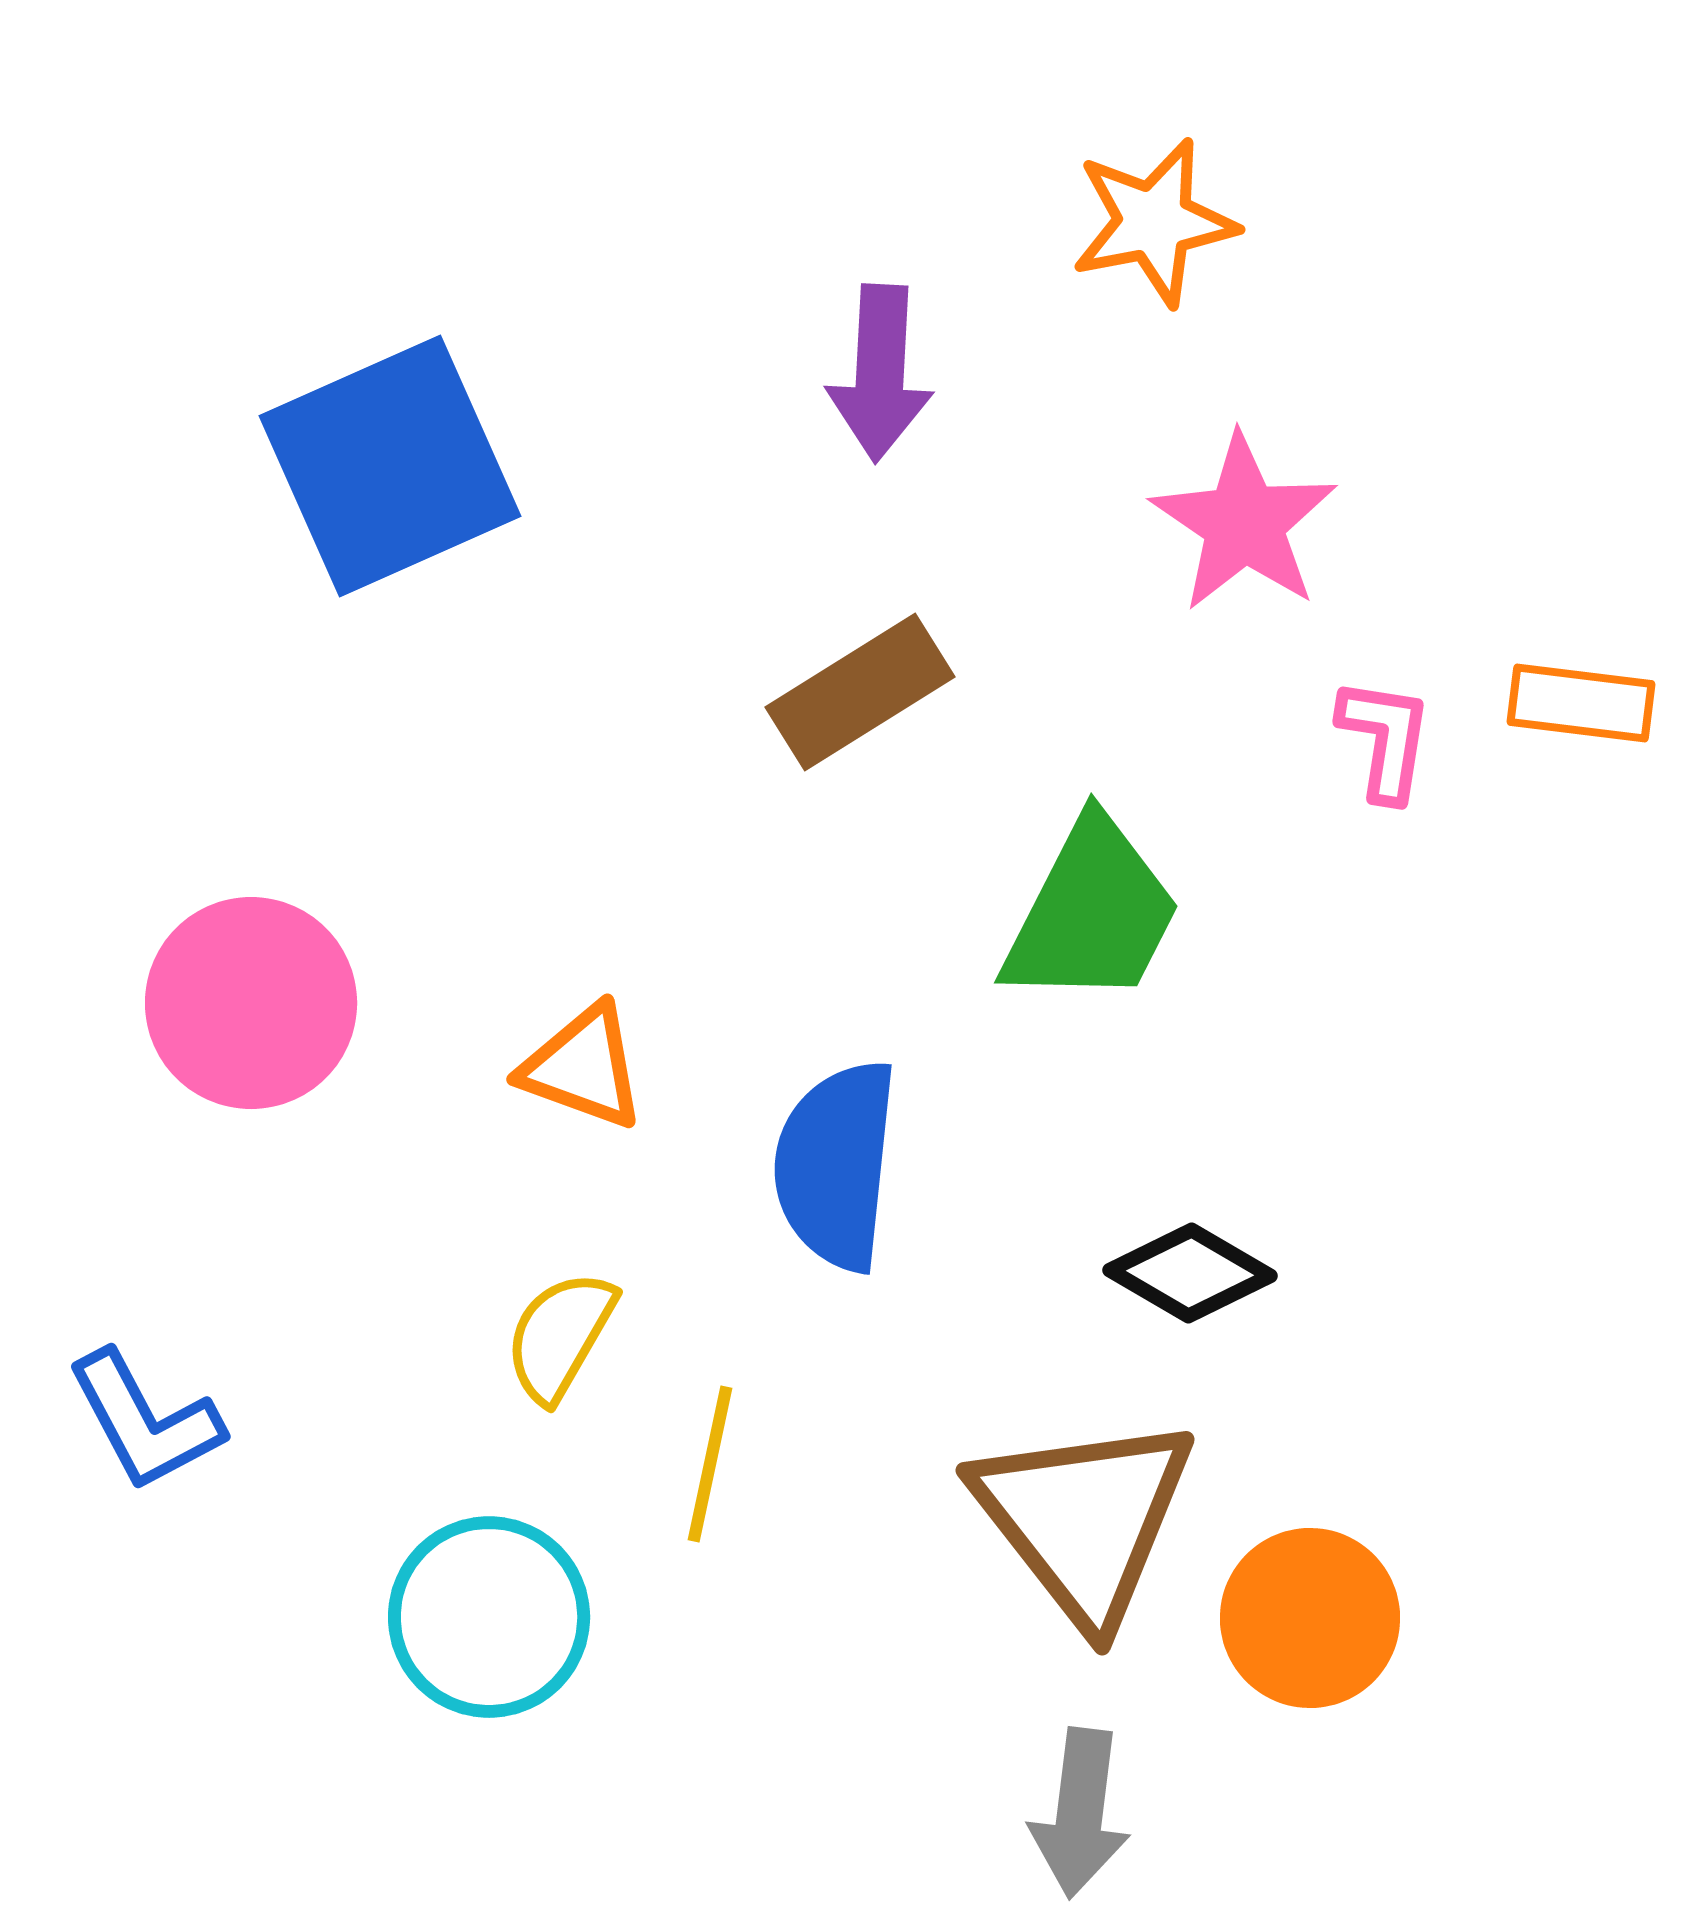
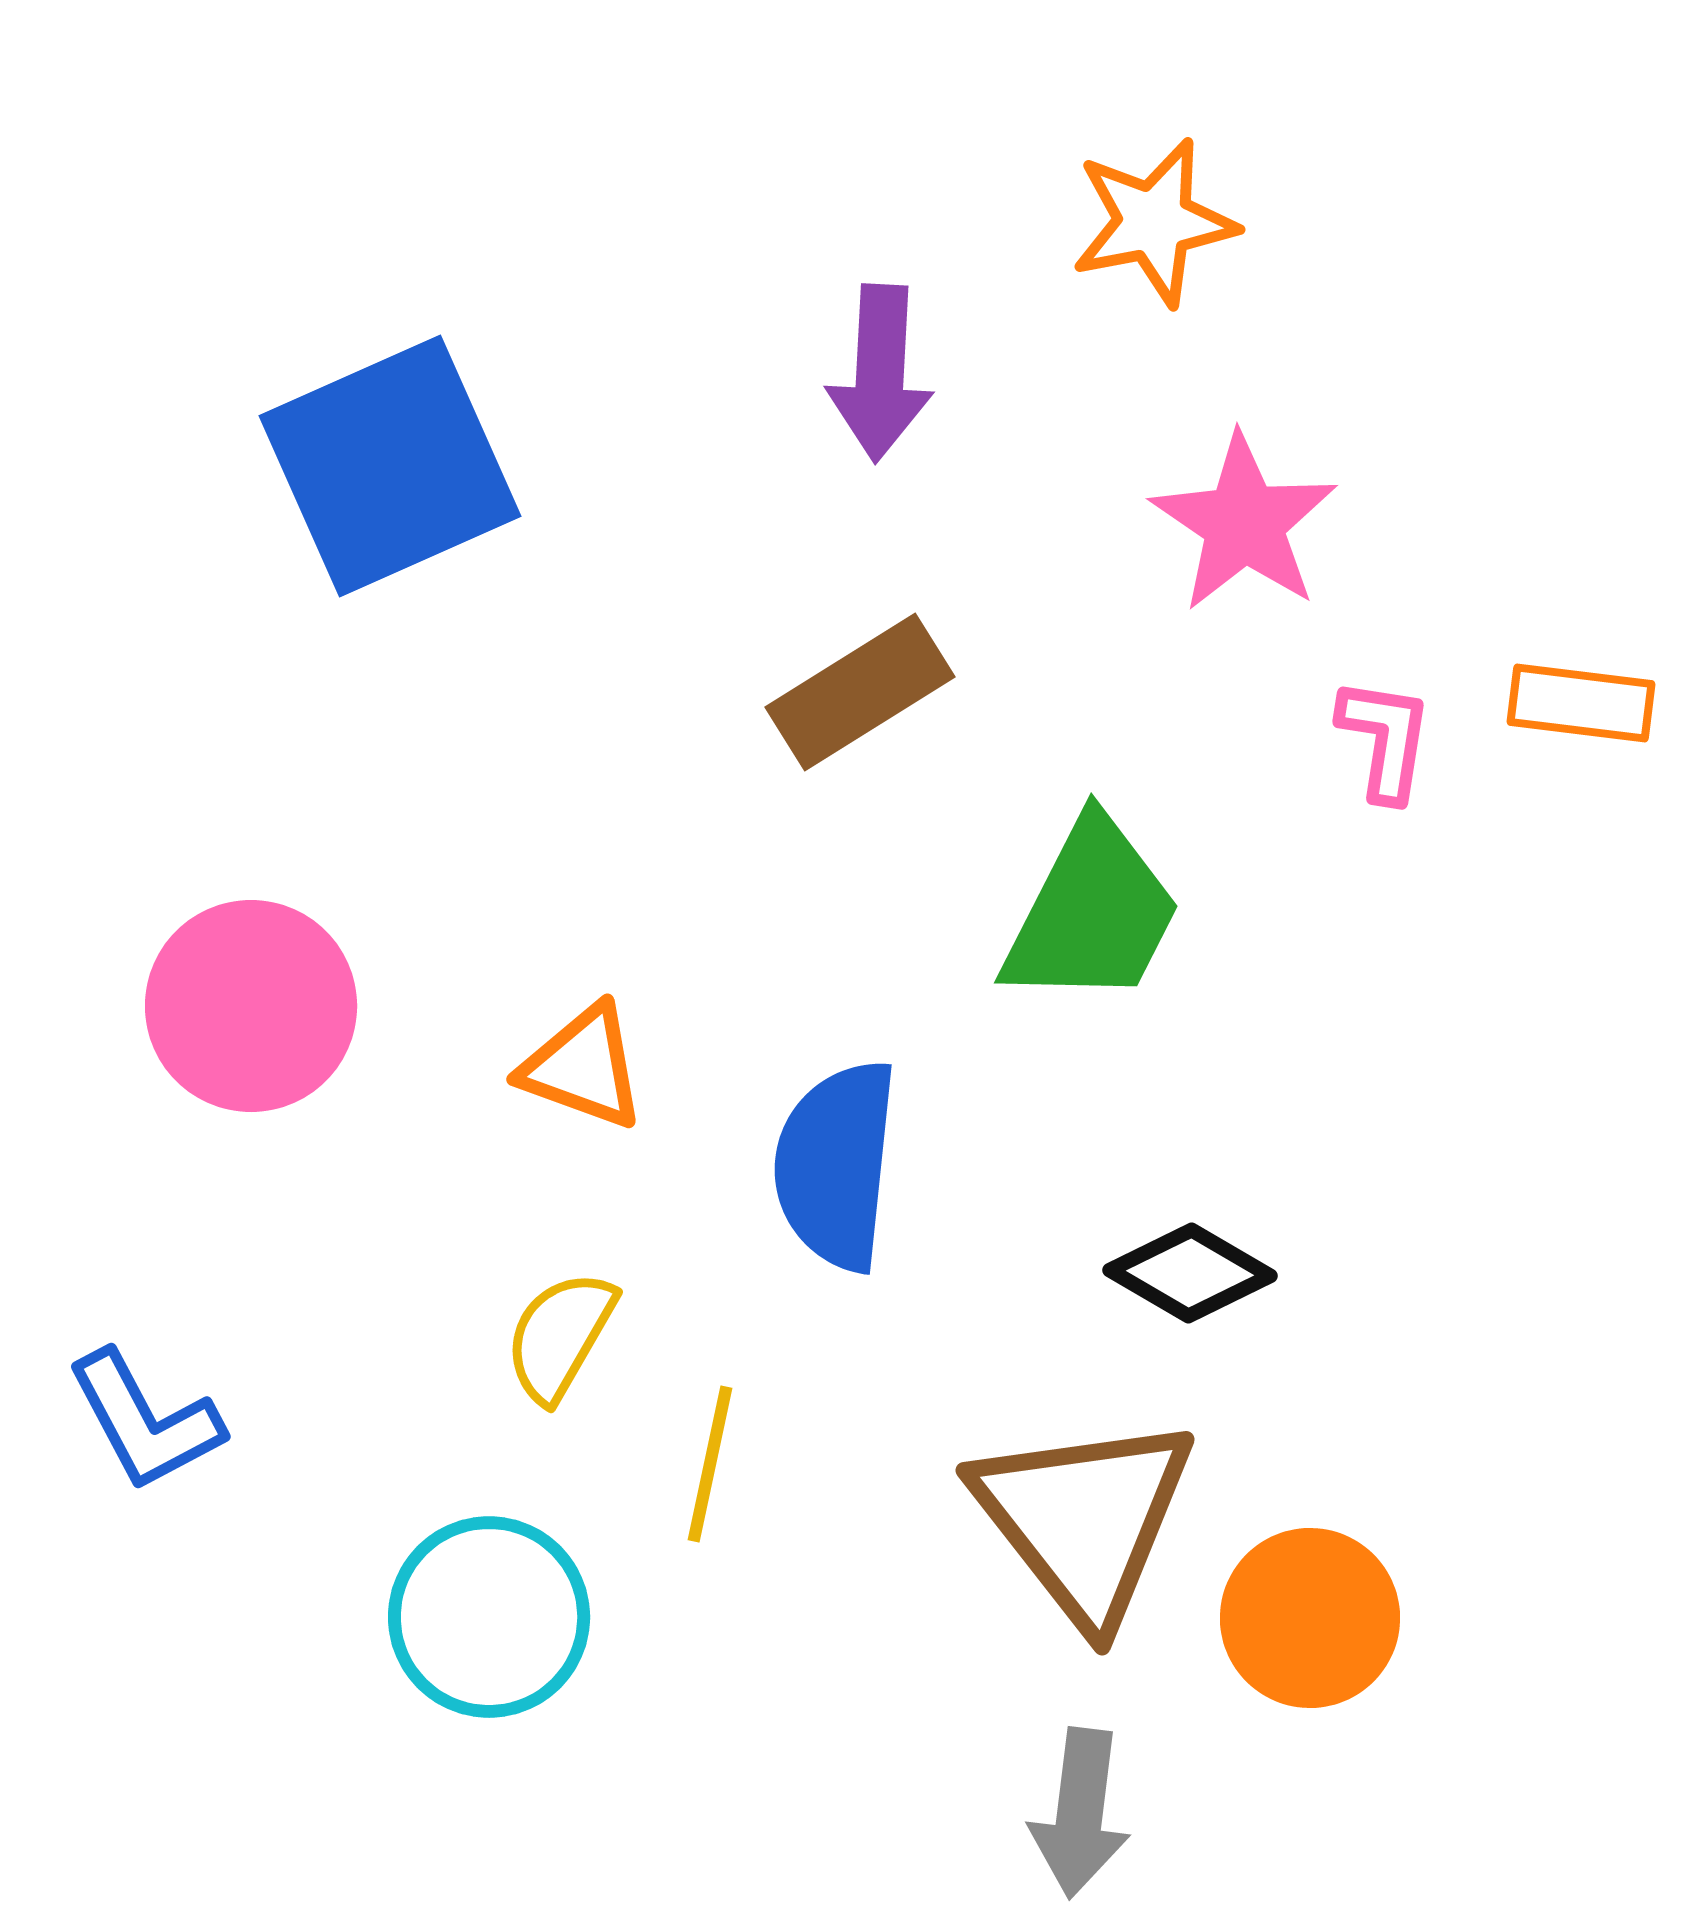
pink circle: moved 3 px down
